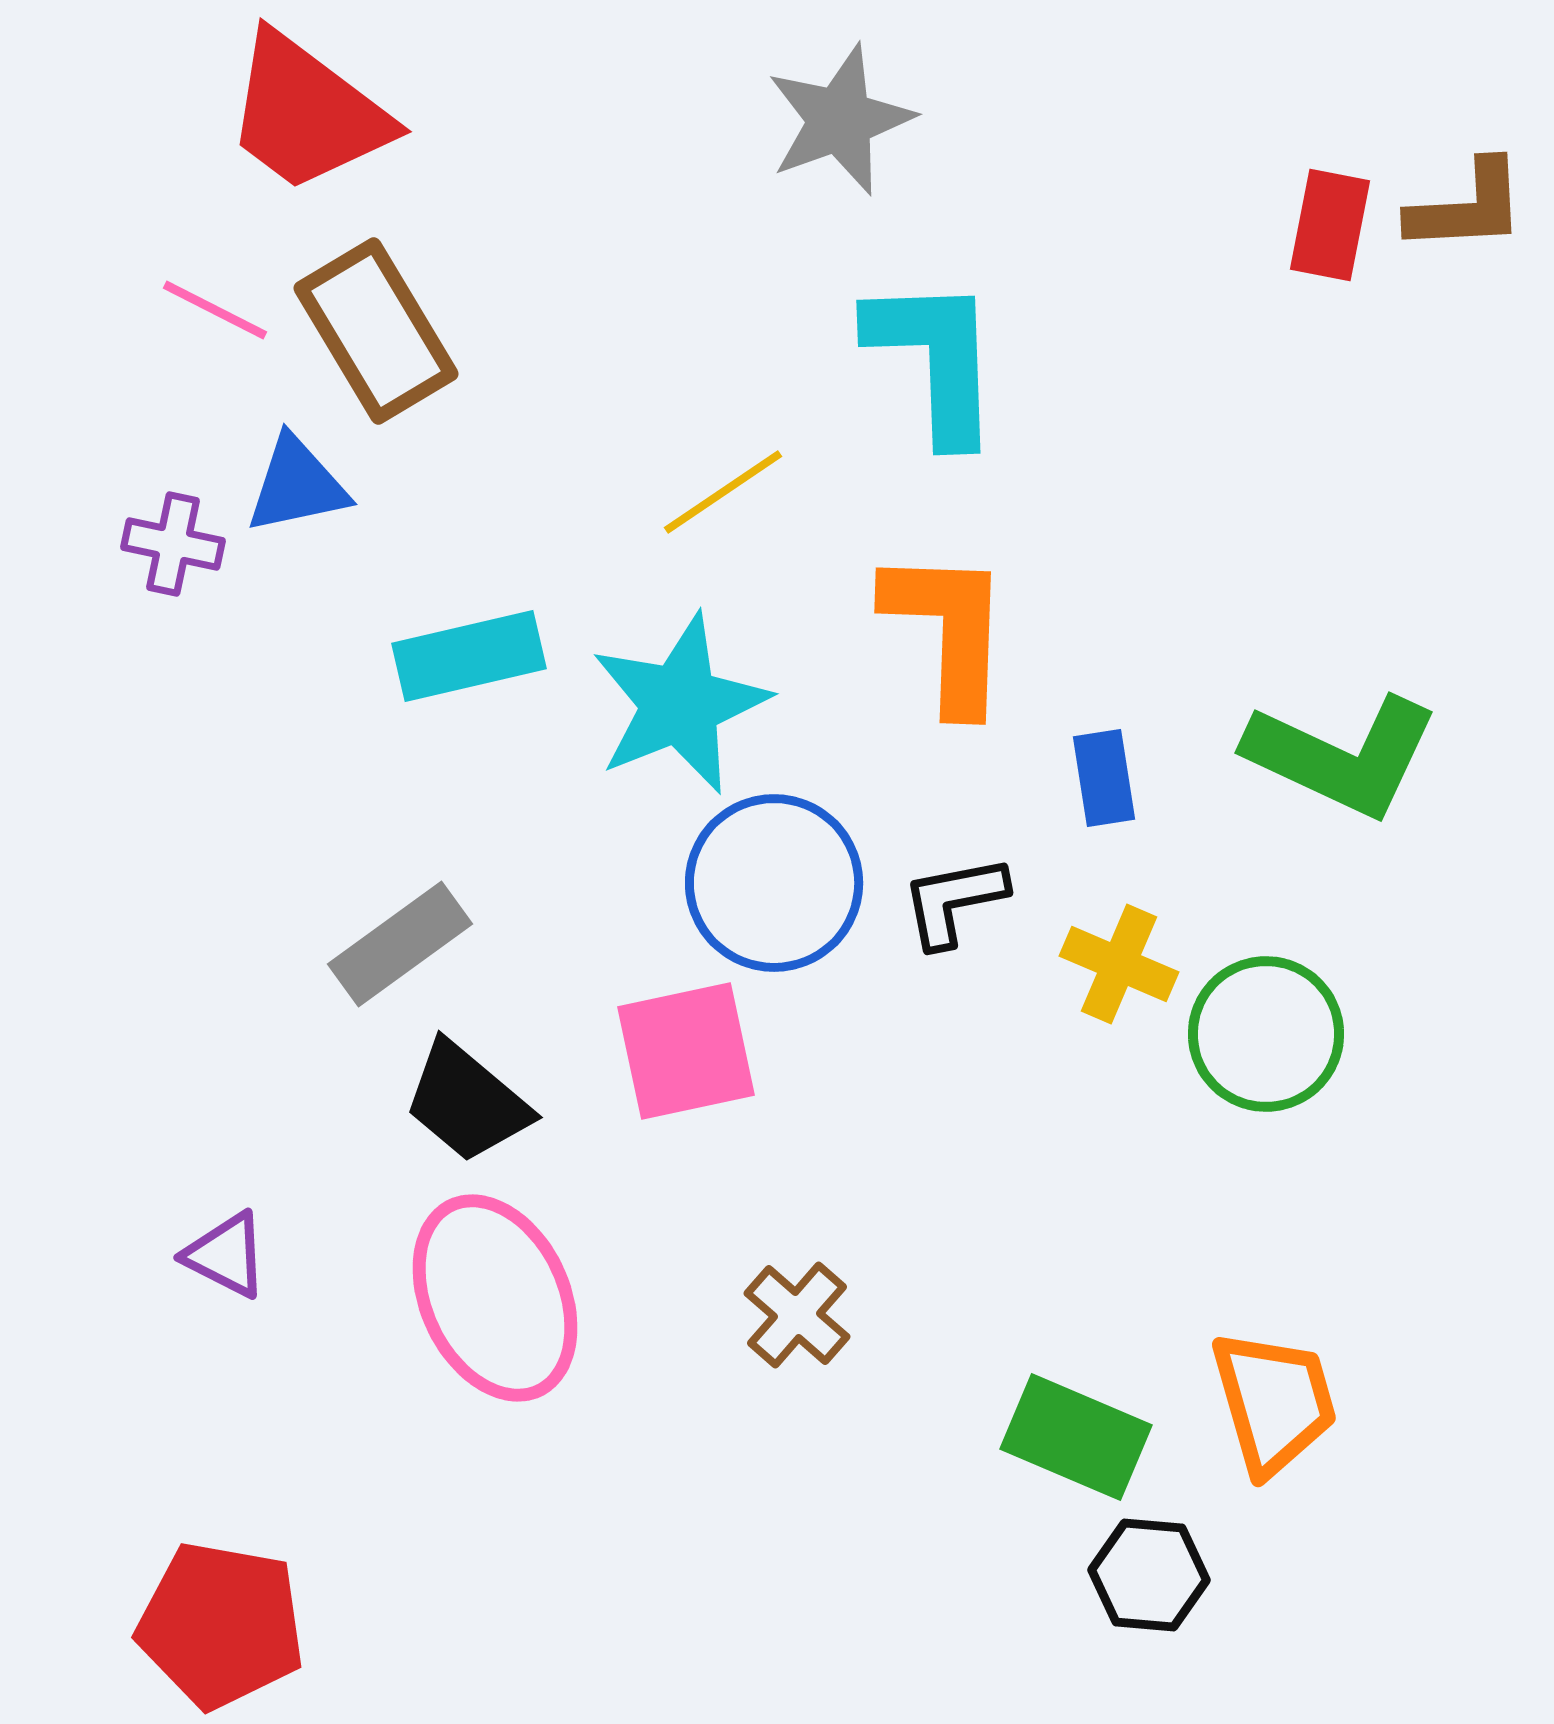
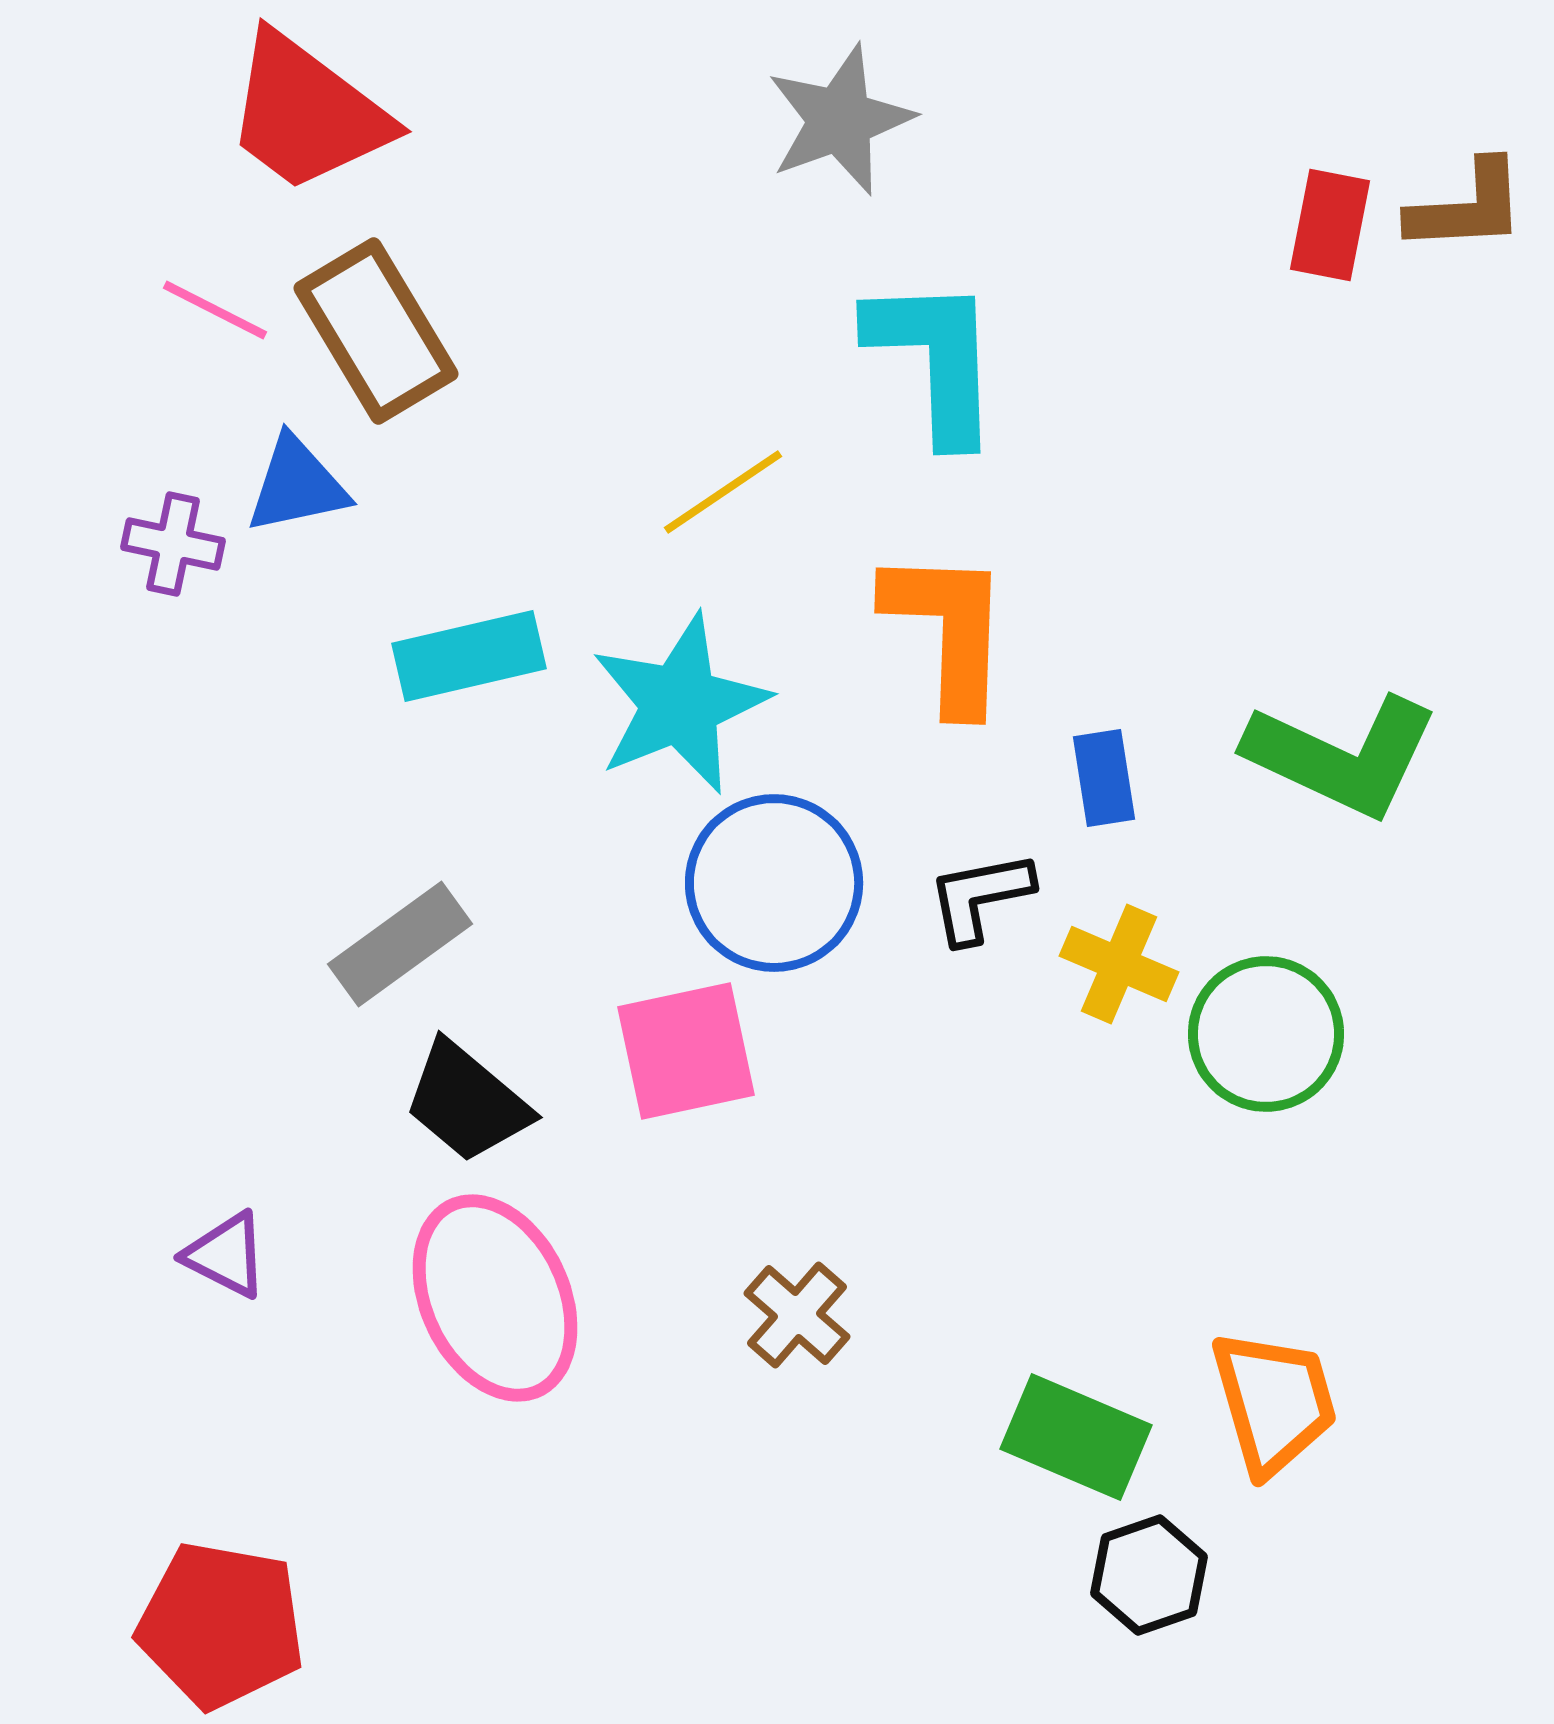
black L-shape: moved 26 px right, 4 px up
black hexagon: rotated 24 degrees counterclockwise
